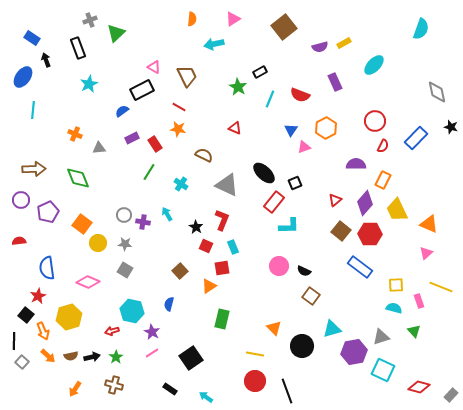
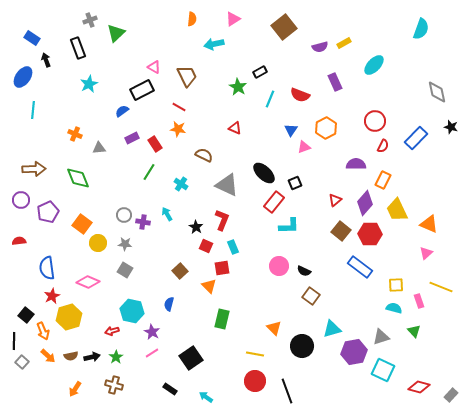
orange triangle at (209, 286): rotated 42 degrees counterclockwise
red star at (38, 296): moved 14 px right
